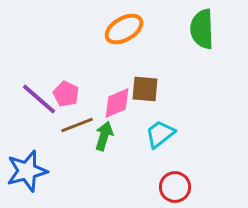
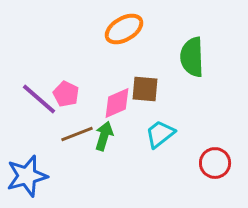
green semicircle: moved 10 px left, 28 px down
brown line: moved 9 px down
blue star: moved 5 px down
red circle: moved 40 px right, 24 px up
